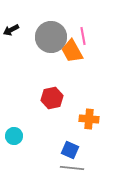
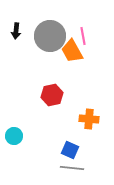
black arrow: moved 5 px right, 1 px down; rotated 56 degrees counterclockwise
gray circle: moved 1 px left, 1 px up
red hexagon: moved 3 px up
